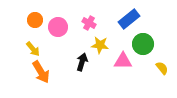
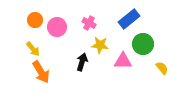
pink circle: moved 1 px left
